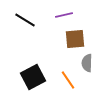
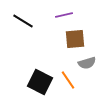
black line: moved 2 px left, 1 px down
gray semicircle: rotated 108 degrees counterclockwise
black square: moved 7 px right, 5 px down; rotated 35 degrees counterclockwise
